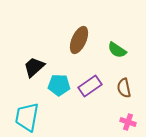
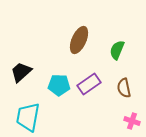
green semicircle: rotated 78 degrees clockwise
black trapezoid: moved 13 px left, 5 px down
purple rectangle: moved 1 px left, 2 px up
cyan trapezoid: moved 1 px right
pink cross: moved 4 px right, 1 px up
